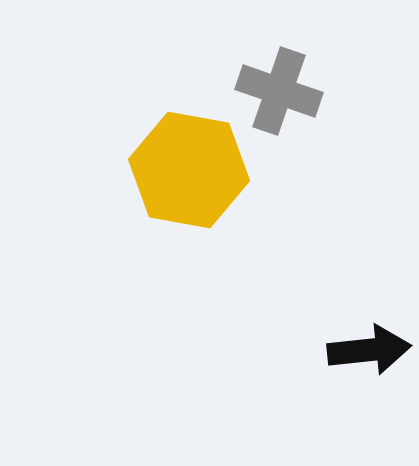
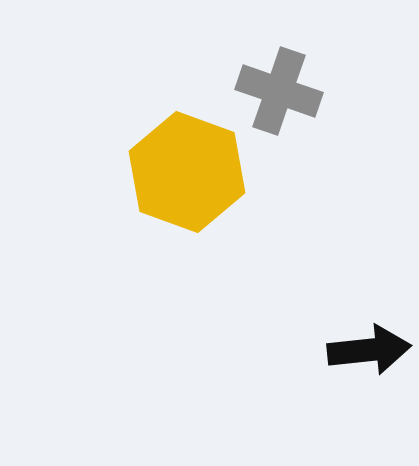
yellow hexagon: moved 2 px left, 2 px down; rotated 10 degrees clockwise
